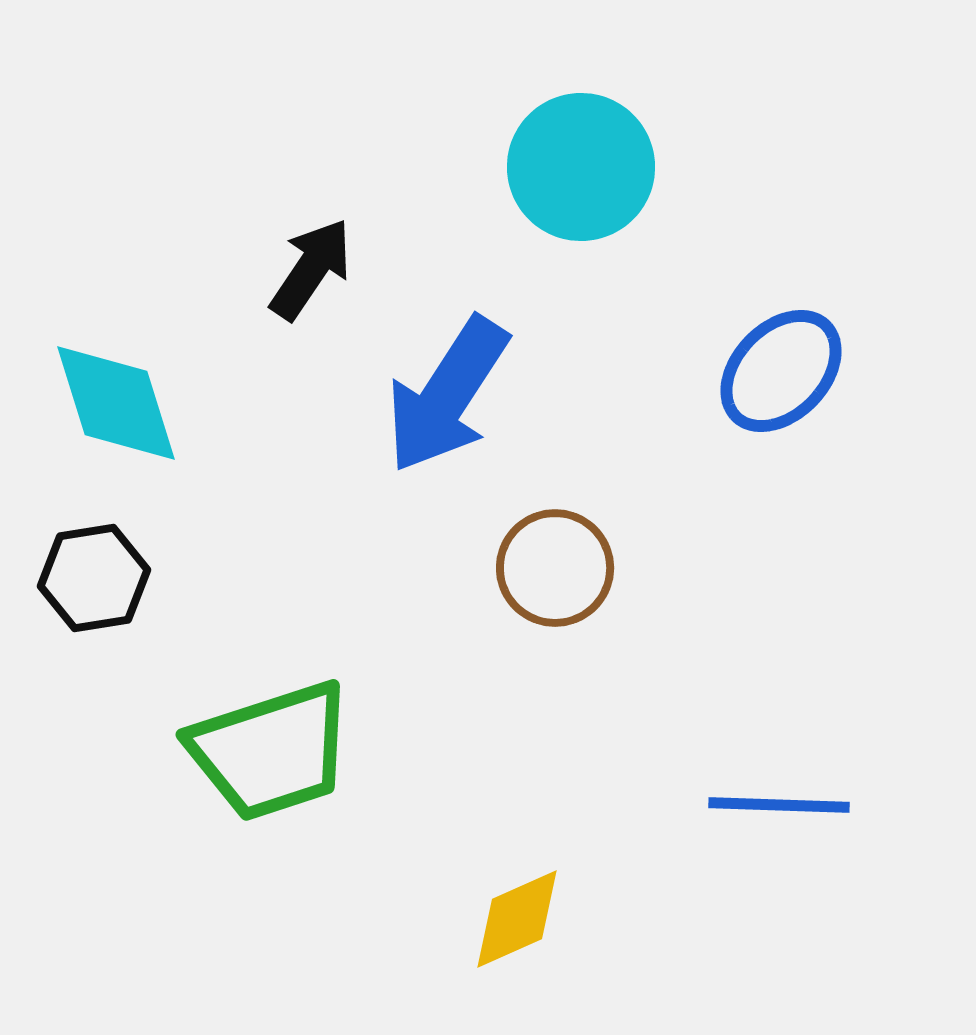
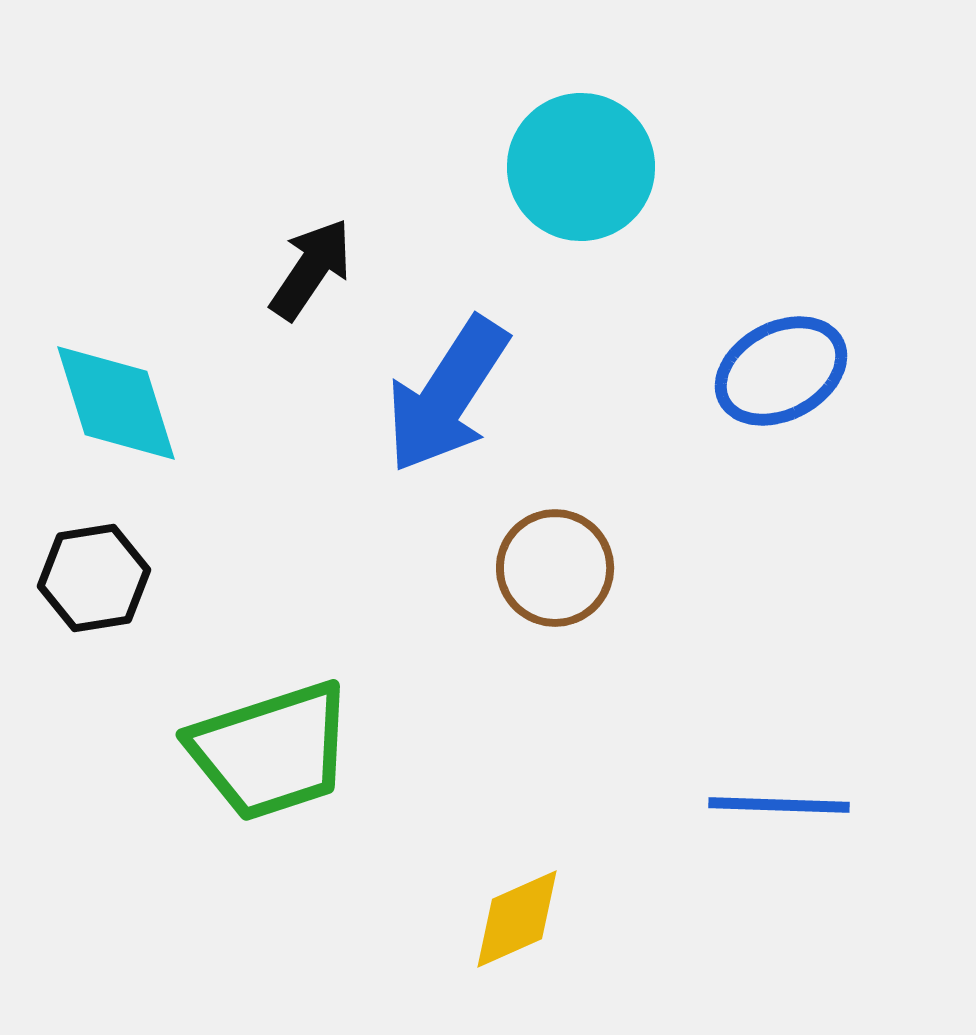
blue ellipse: rotated 18 degrees clockwise
